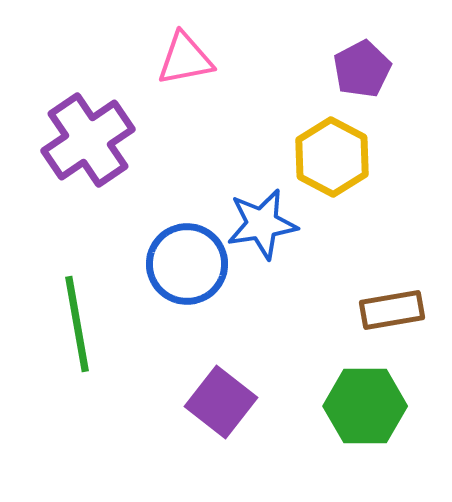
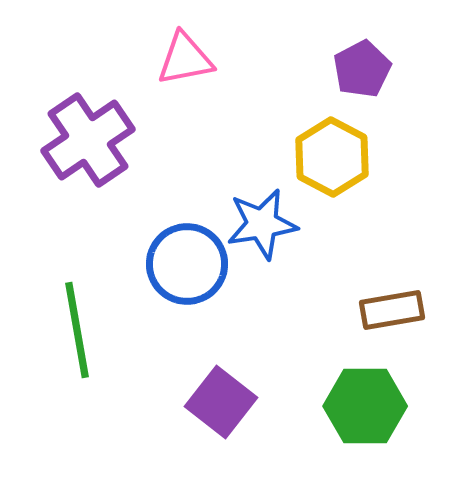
green line: moved 6 px down
